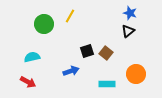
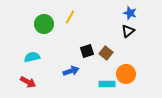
yellow line: moved 1 px down
orange circle: moved 10 px left
